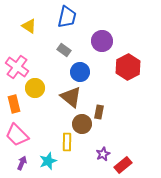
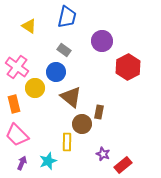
blue circle: moved 24 px left
purple star: rotated 24 degrees counterclockwise
